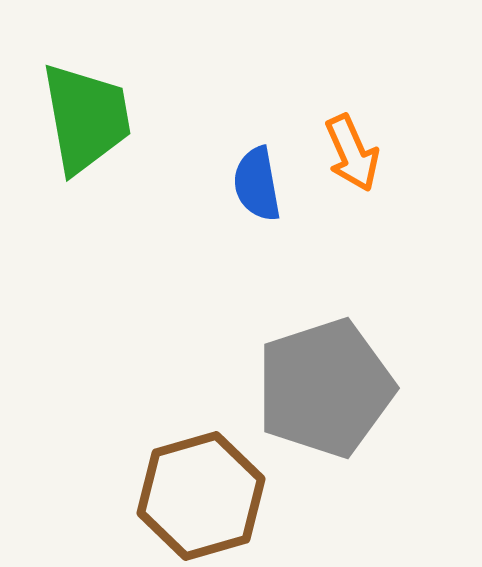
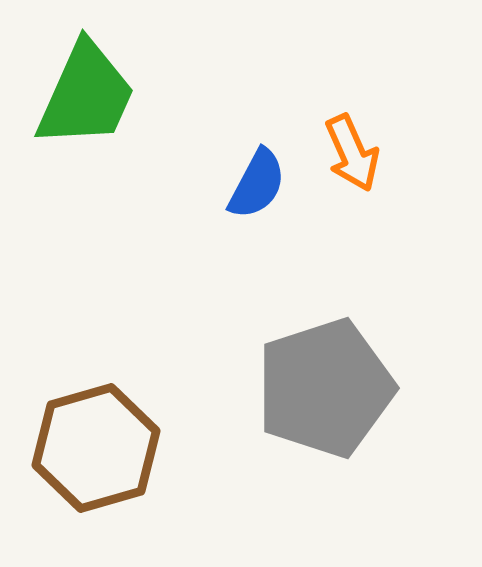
green trapezoid: moved 23 px up; rotated 34 degrees clockwise
blue semicircle: rotated 142 degrees counterclockwise
brown hexagon: moved 105 px left, 48 px up
